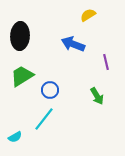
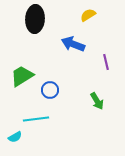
black ellipse: moved 15 px right, 17 px up
green arrow: moved 5 px down
cyan line: moved 8 px left; rotated 45 degrees clockwise
